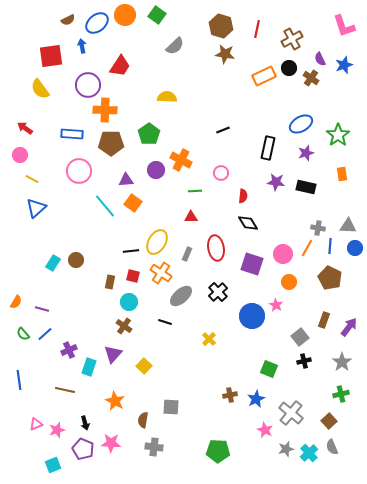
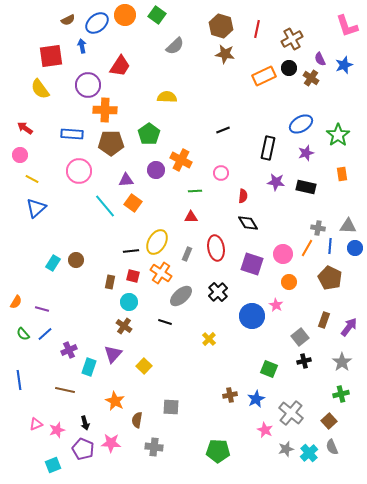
pink L-shape at (344, 26): moved 3 px right
brown semicircle at (143, 420): moved 6 px left
